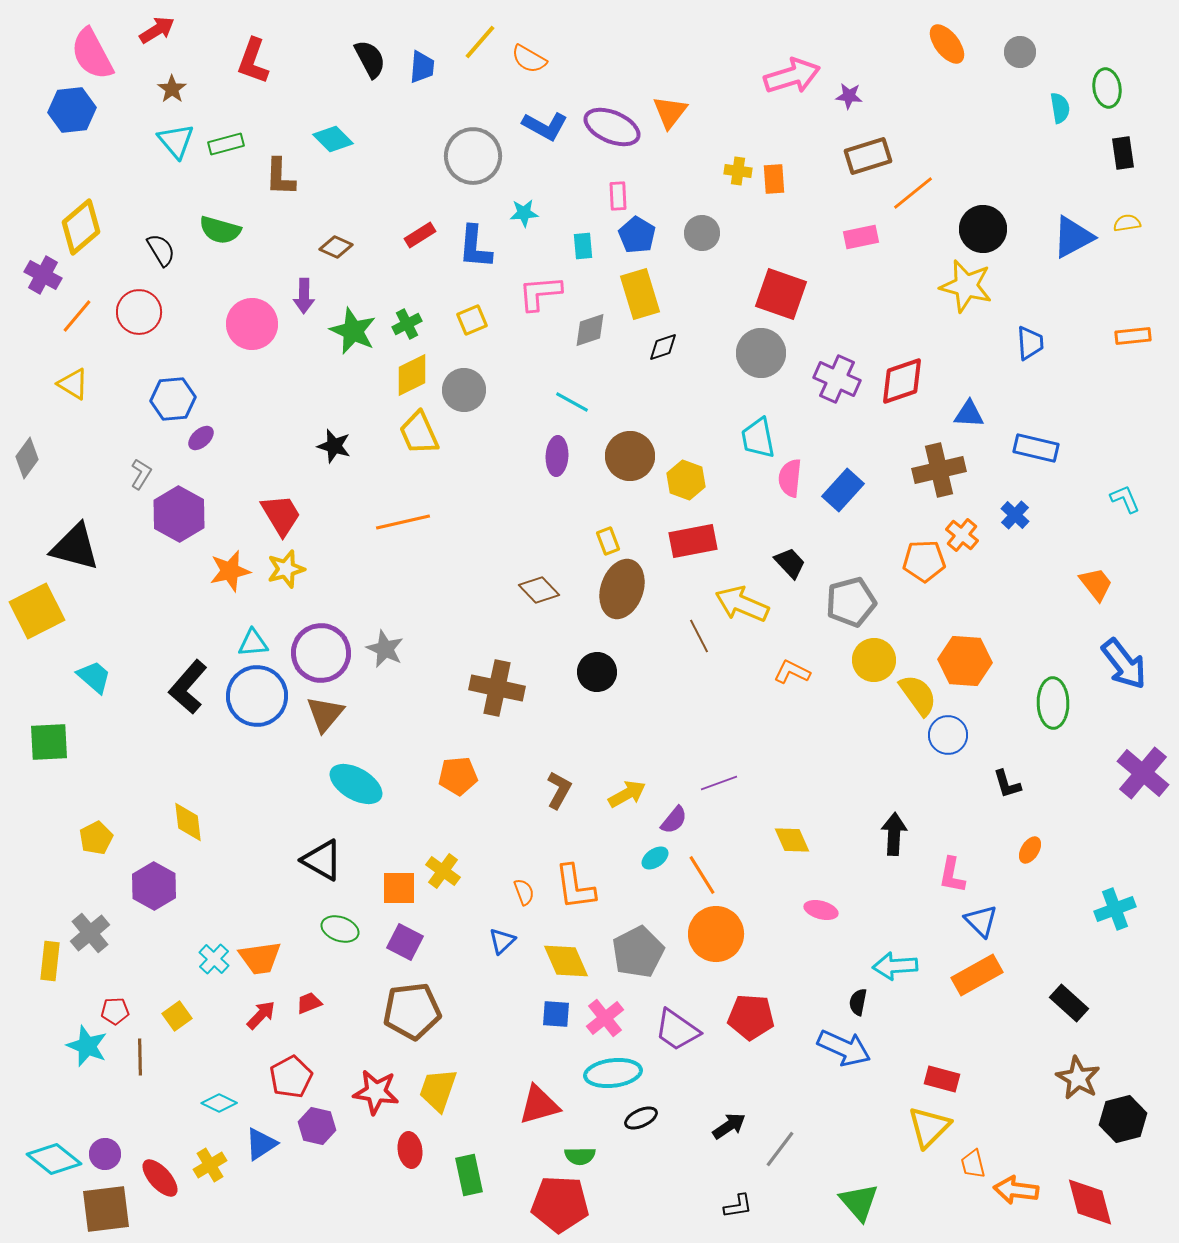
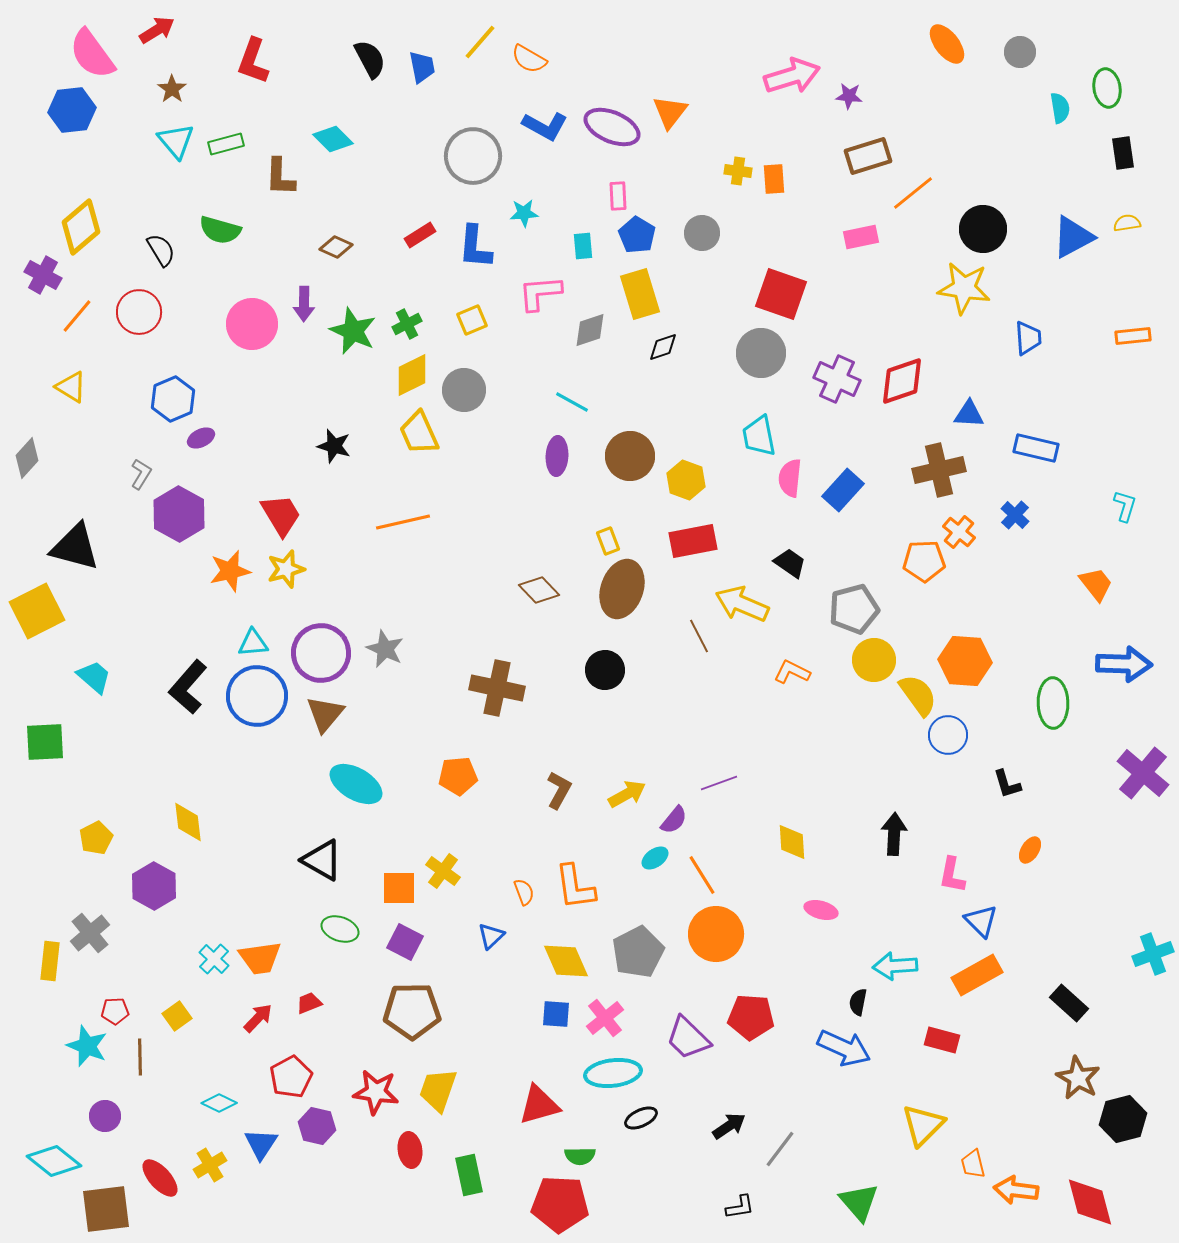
pink semicircle at (92, 54): rotated 8 degrees counterclockwise
blue trapezoid at (422, 67): rotated 16 degrees counterclockwise
yellow star at (966, 286): moved 2 px left, 2 px down; rotated 6 degrees counterclockwise
purple arrow at (304, 296): moved 8 px down
blue trapezoid at (1030, 343): moved 2 px left, 5 px up
yellow triangle at (73, 384): moved 2 px left, 3 px down
blue hexagon at (173, 399): rotated 18 degrees counterclockwise
purple ellipse at (201, 438): rotated 16 degrees clockwise
cyan trapezoid at (758, 438): moved 1 px right, 2 px up
gray diamond at (27, 458): rotated 6 degrees clockwise
cyan L-shape at (1125, 499): moved 7 px down; rotated 40 degrees clockwise
orange cross at (962, 535): moved 3 px left, 3 px up
black trapezoid at (790, 563): rotated 12 degrees counterclockwise
gray pentagon at (851, 602): moved 3 px right, 7 px down
blue arrow at (1124, 664): rotated 50 degrees counterclockwise
black circle at (597, 672): moved 8 px right, 2 px up
green square at (49, 742): moved 4 px left
yellow diamond at (792, 840): moved 2 px down; rotated 21 degrees clockwise
cyan cross at (1115, 909): moved 38 px right, 45 px down
blue triangle at (502, 941): moved 11 px left, 5 px up
brown pentagon at (412, 1011): rotated 6 degrees clockwise
red arrow at (261, 1015): moved 3 px left, 3 px down
purple trapezoid at (677, 1030): moved 11 px right, 8 px down; rotated 9 degrees clockwise
red rectangle at (942, 1079): moved 39 px up
yellow triangle at (929, 1127): moved 6 px left, 2 px up
blue triangle at (261, 1144): rotated 24 degrees counterclockwise
purple circle at (105, 1154): moved 38 px up
cyan diamond at (54, 1159): moved 2 px down
black L-shape at (738, 1206): moved 2 px right, 1 px down
